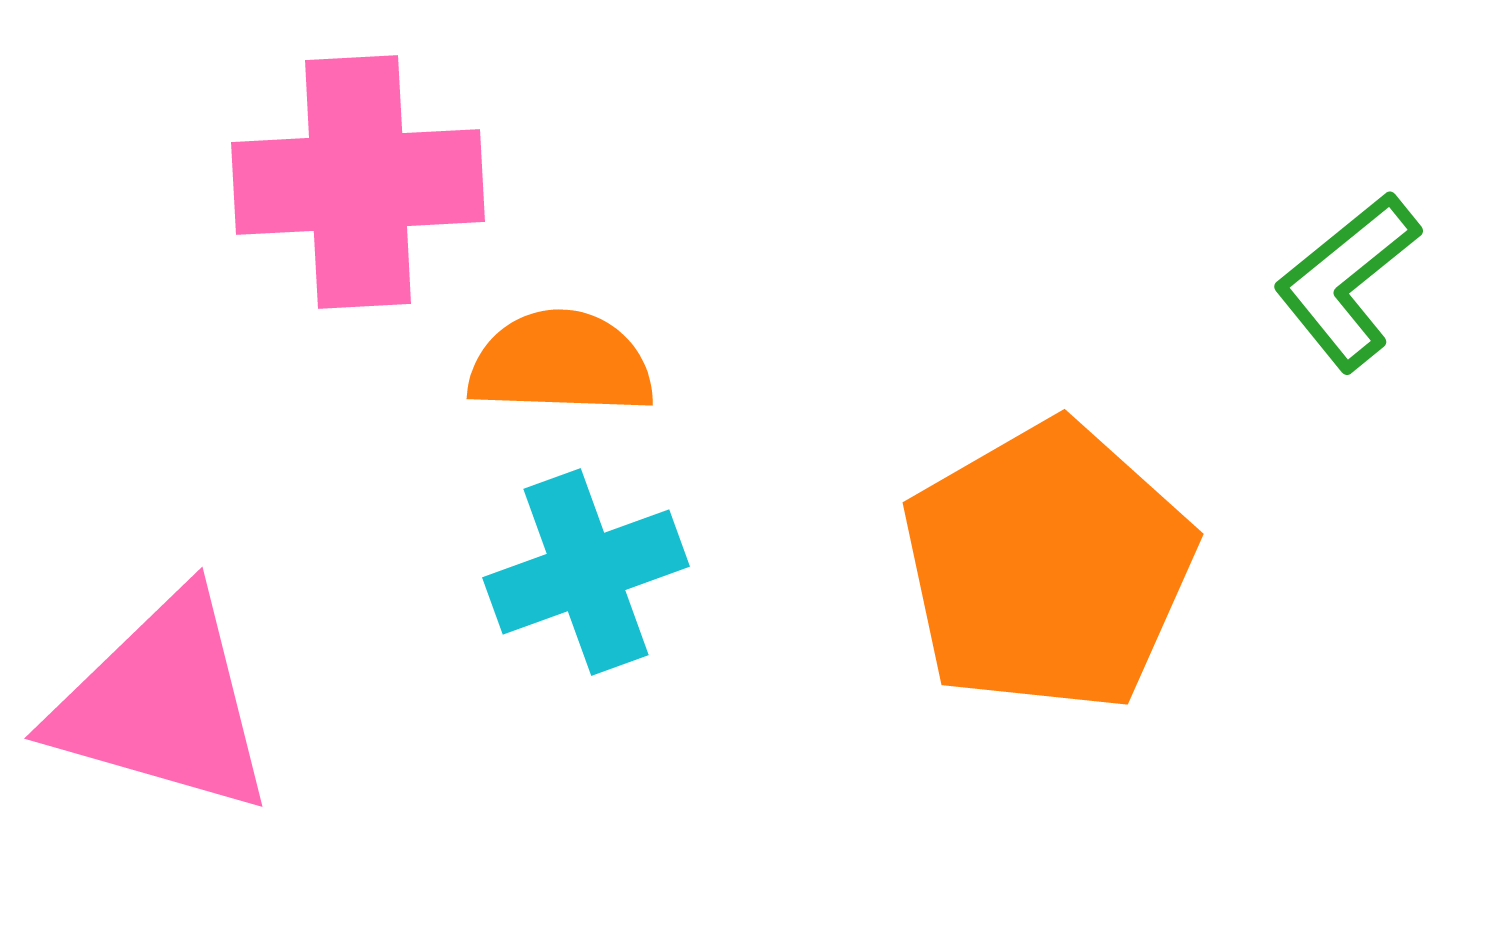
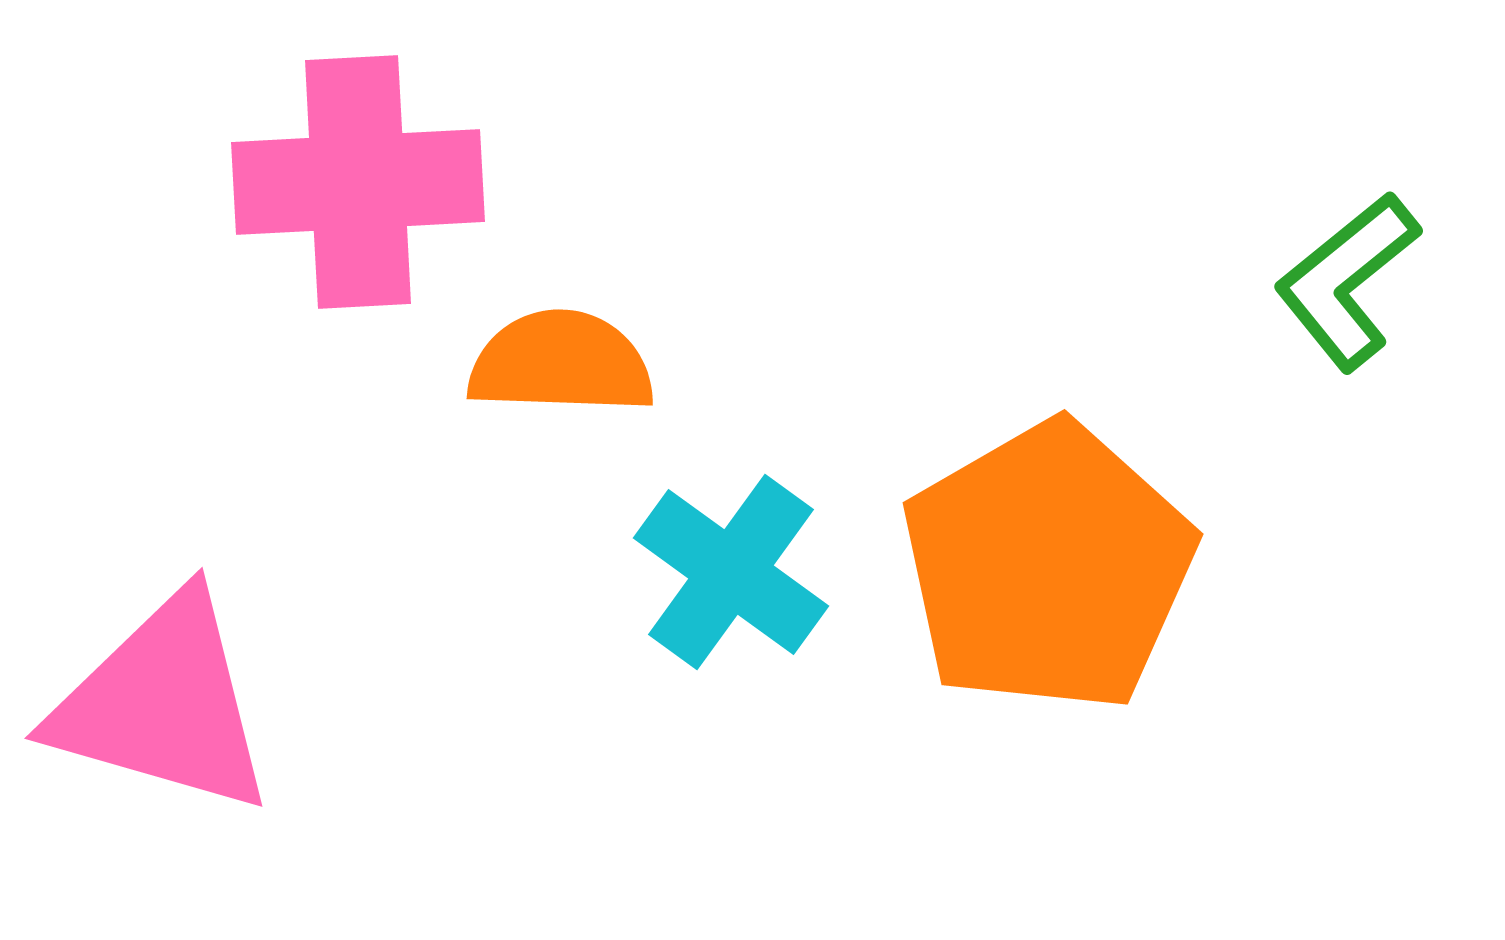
cyan cross: moved 145 px right; rotated 34 degrees counterclockwise
